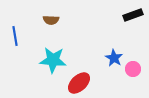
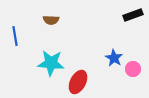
cyan star: moved 2 px left, 3 px down
red ellipse: moved 1 px left, 1 px up; rotated 20 degrees counterclockwise
